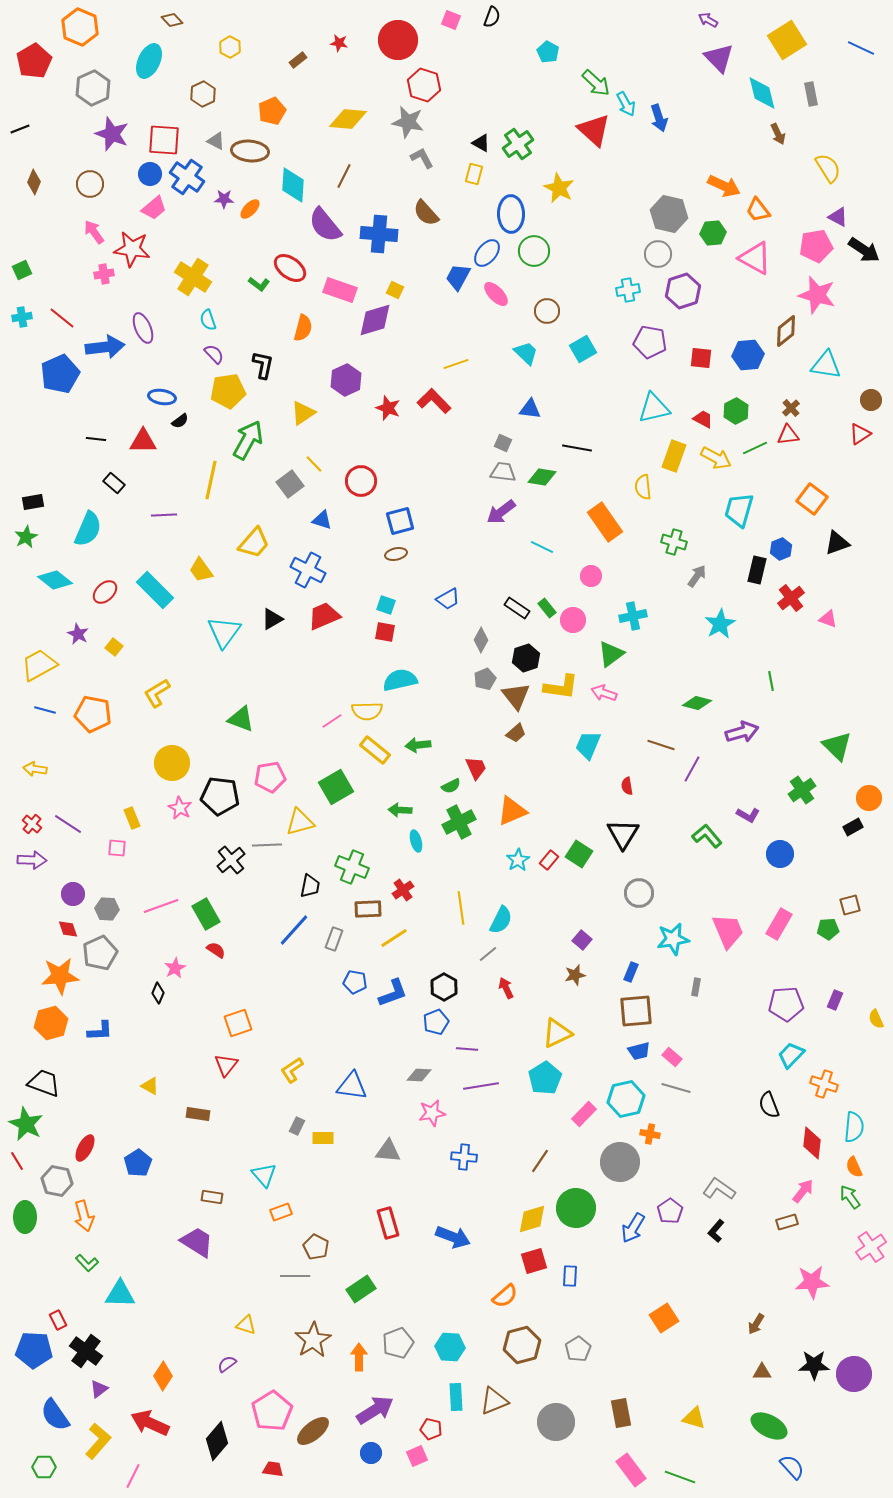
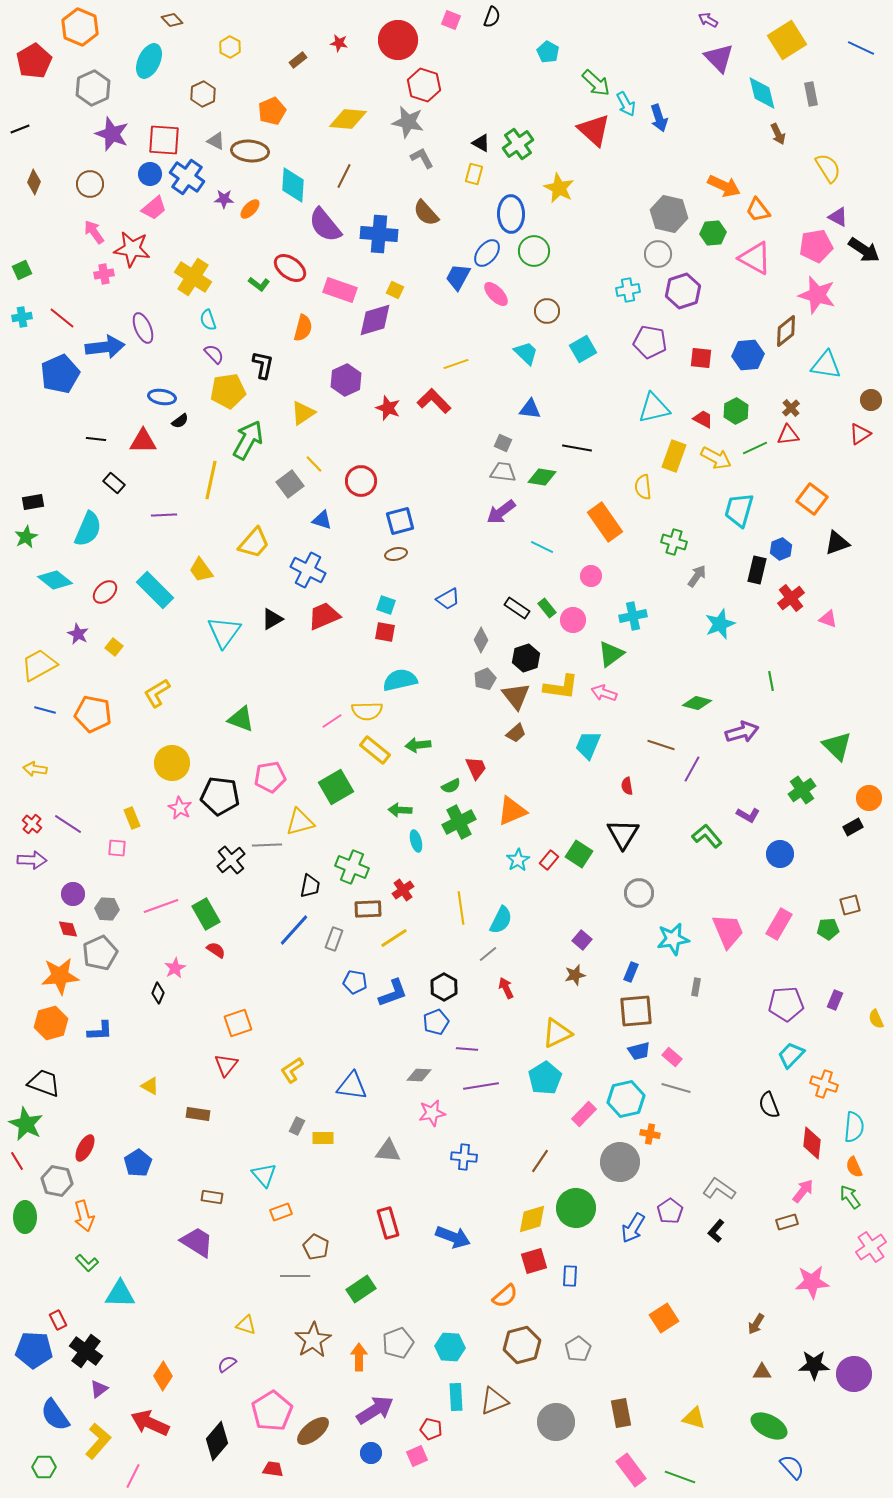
cyan star at (720, 624): rotated 8 degrees clockwise
